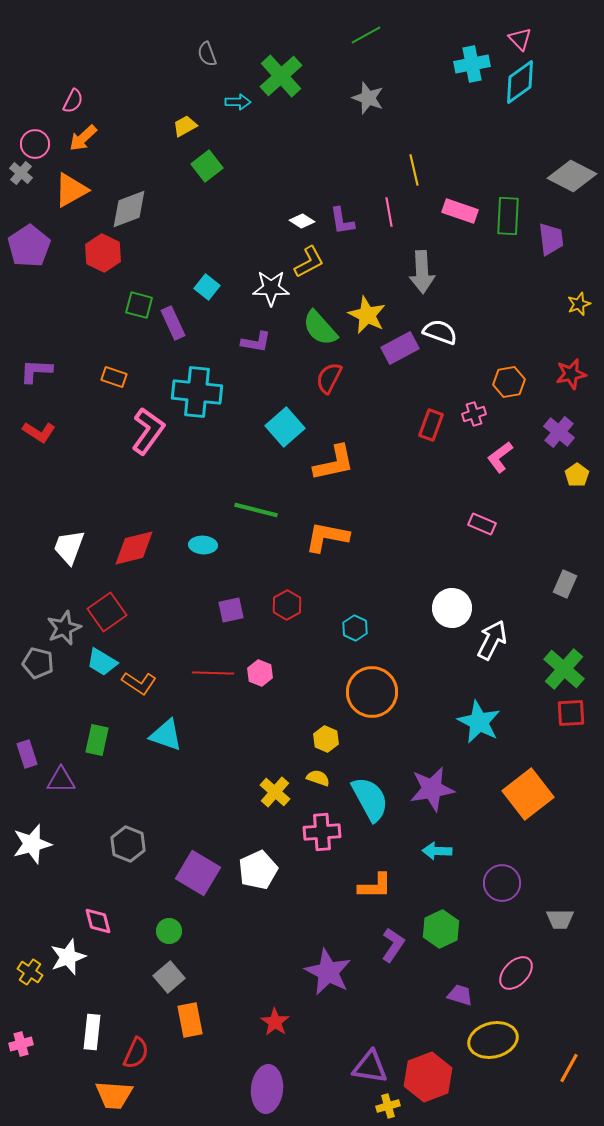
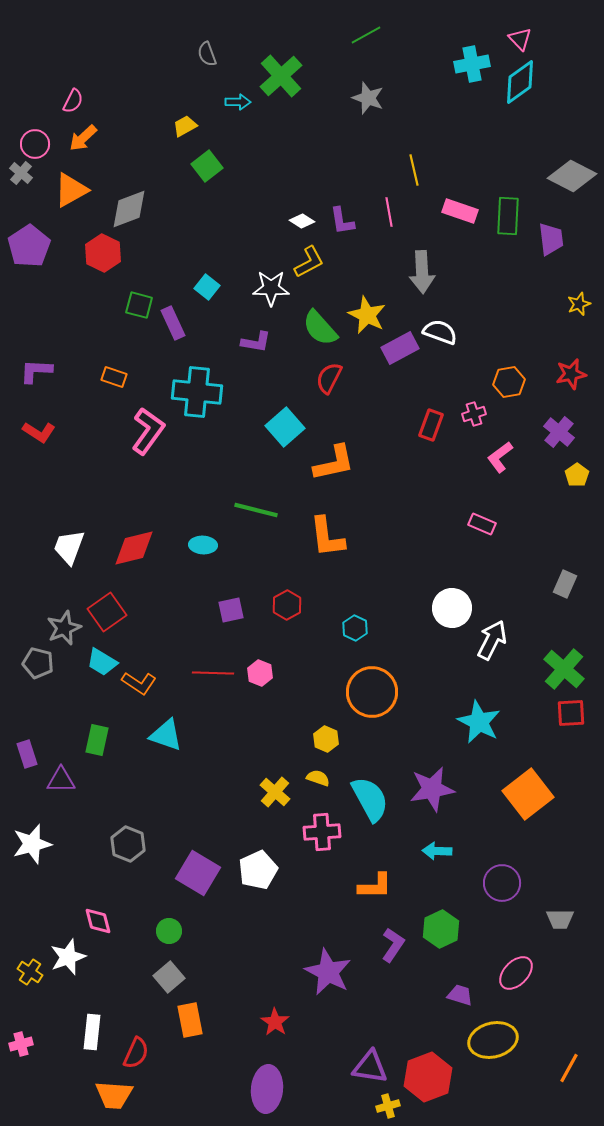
orange L-shape at (327, 537): rotated 108 degrees counterclockwise
